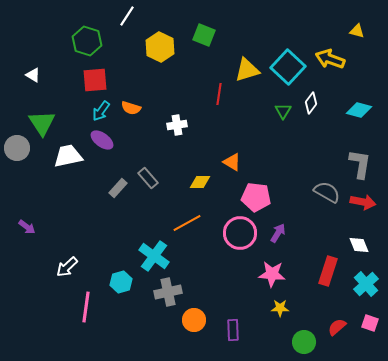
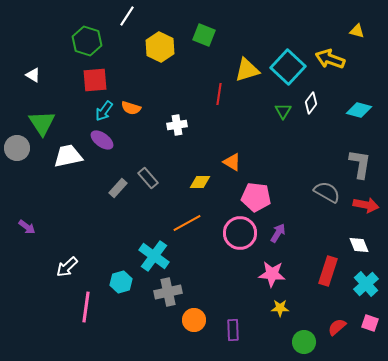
cyan arrow at (101, 111): moved 3 px right
red arrow at (363, 202): moved 3 px right, 3 px down
